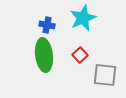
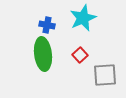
green ellipse: moved 1 px left, 1 px up
gray square: rotated 10 degrees counterclockwise
